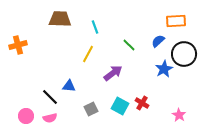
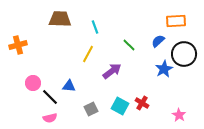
purple arrow: moved 1 px left, 2 px up
pink circle: moved 7 px right, 33 px up
